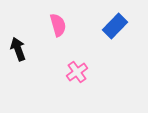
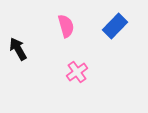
pink semicircle: moved 8 px right, 1 px down
black arrow: rotated 10 degrees counterclockwise
